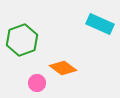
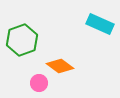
orange diamond: moved 3 px left, 2 px up
pink circle: moved 2 px right
